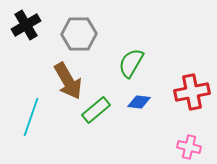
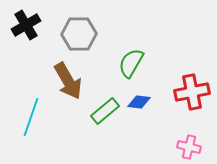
green rectangle: moved 9 px right, 1 px down
